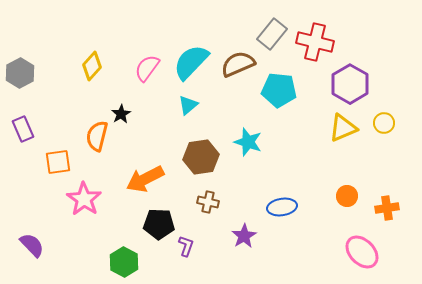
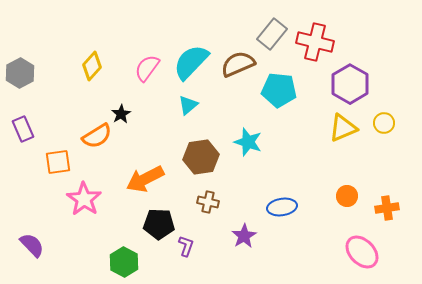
orange semicircle: rotated 136 degrees counterclockwise
